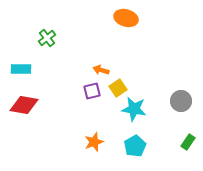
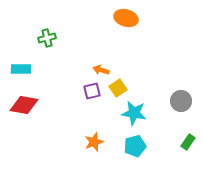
green cross: rotated 24 degrees clockwise
cyan star: moved 4 px down
cyan pentagon: rotated 15 degrees clockwise
